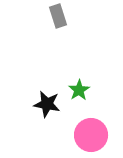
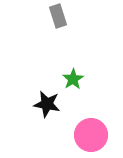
green star: moved 6 px left, 11 px up
